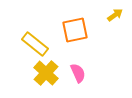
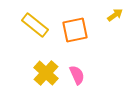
yellow rectangle: moved 19 px up
pink semicircle: moved 1 px left, 2 px down
